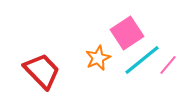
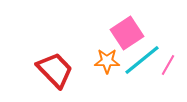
orange star: moved 9 px right, 3 px down; rotated 25 degrees clockwise
pink line: rotated 10 degrees counterclockwise
red trapezoid: moved 13 px right, 1 px up
